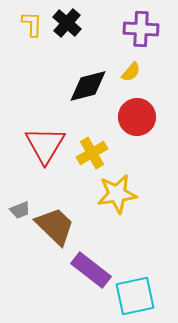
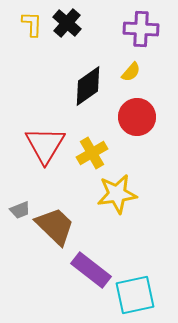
black diamond: rotated 21 degrees counterclockwise
cyan square: moved 1 px up
